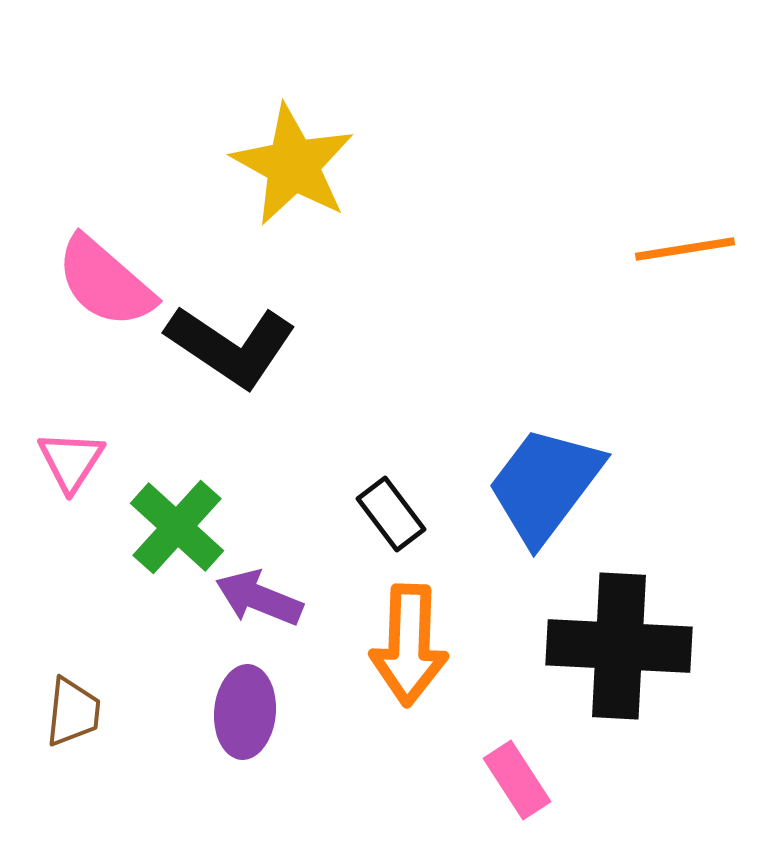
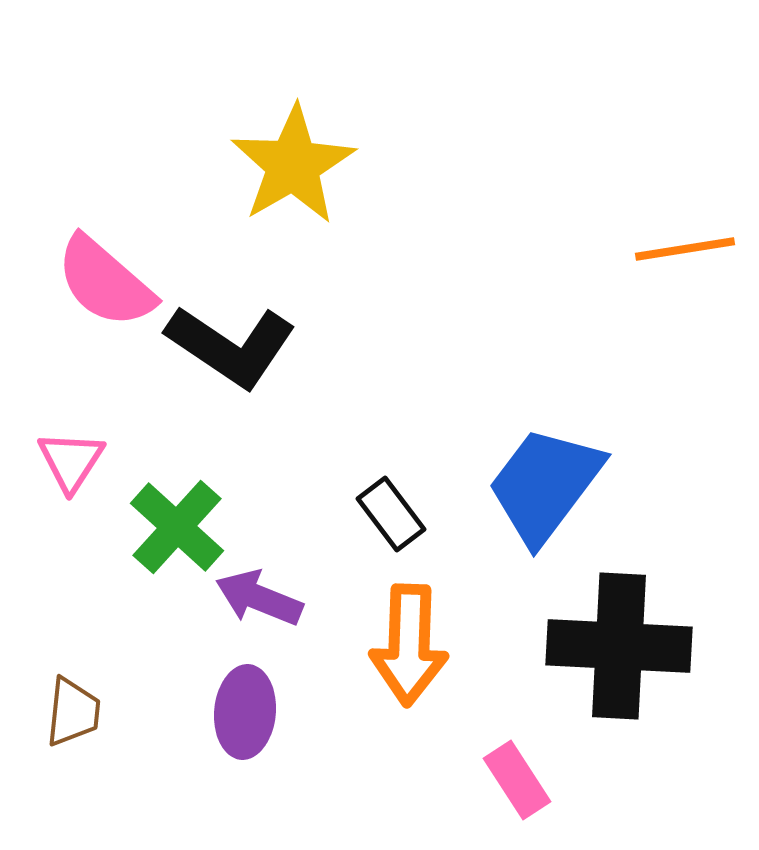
yellow star: rotated 13 degrees clockwise
